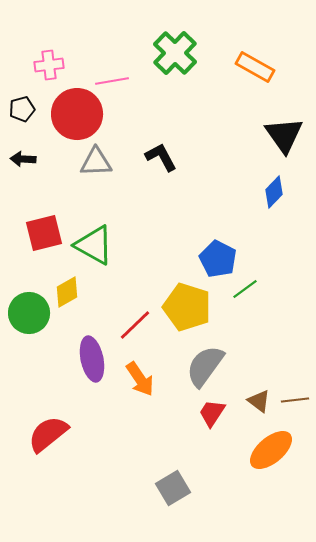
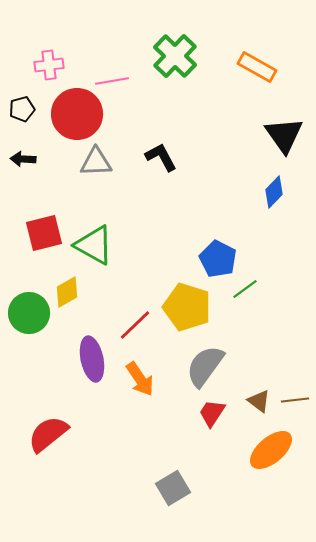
green cross: moved 3 px down
orange rectangle: moved 2 px right
